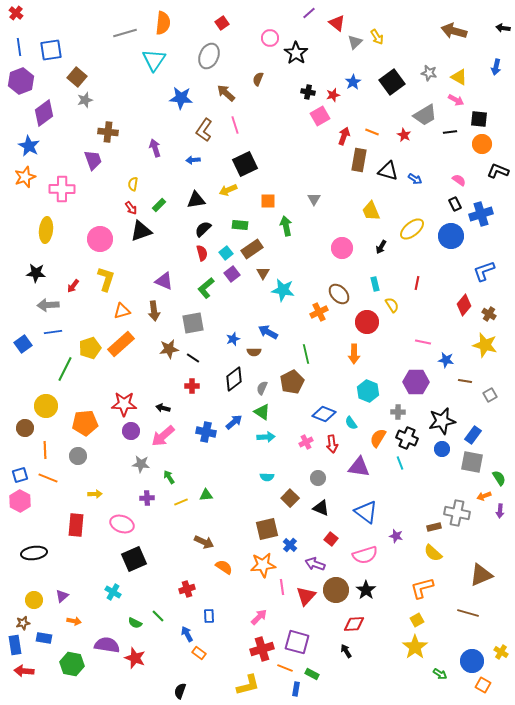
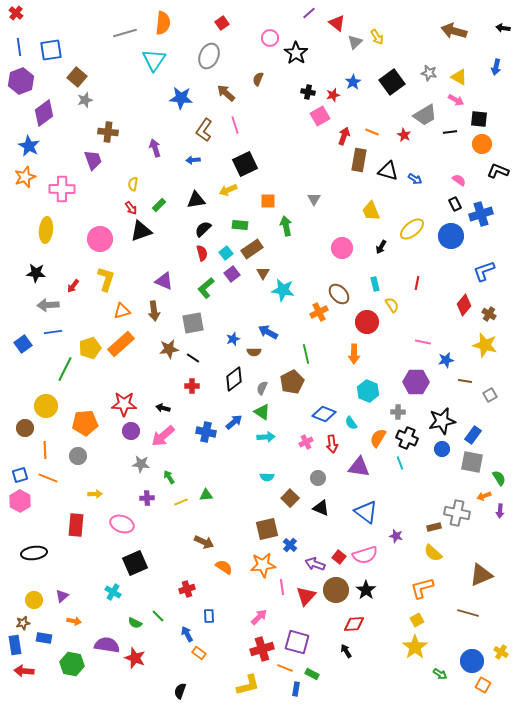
blue star at (446, 360): rotated 21 degrees counterclockwise
red square at (331, 539): moved 8 px right, 18 px down
black square at (134, 559): moved 1 px right, 4 px down
